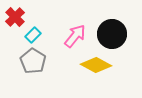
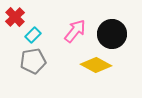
pink arrow: moved 5 px up
gray pentagon: rotated 30 degrees clockwise
